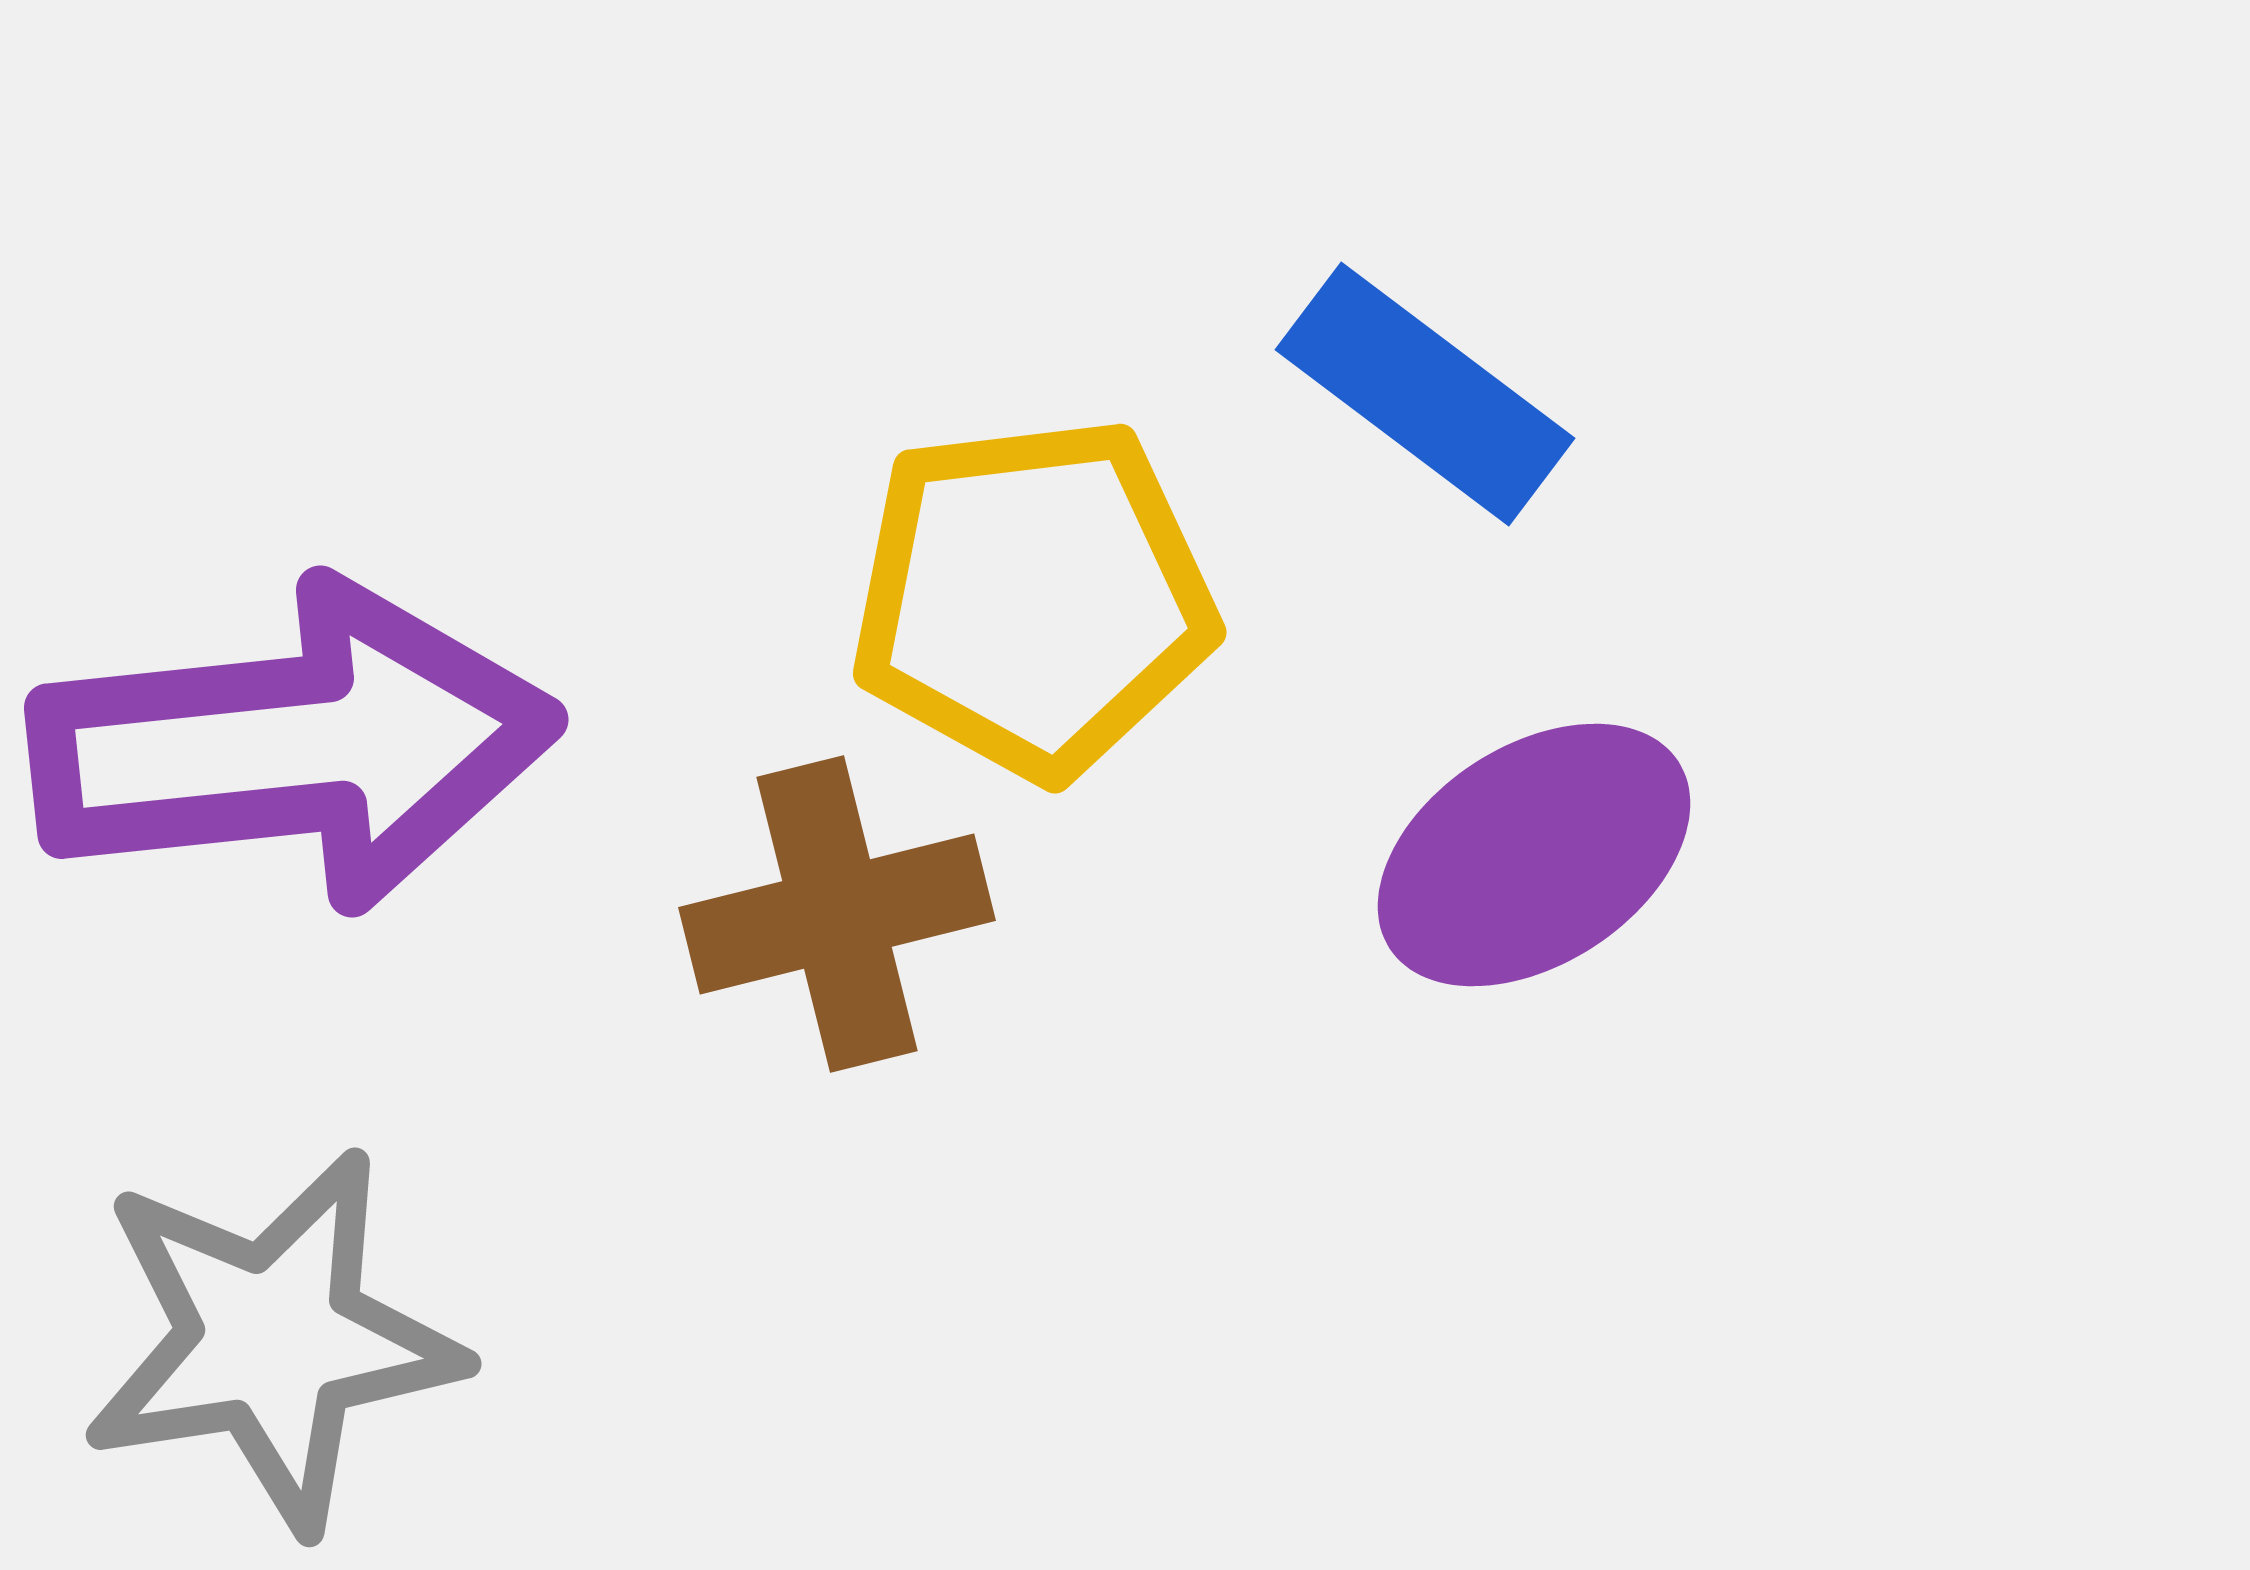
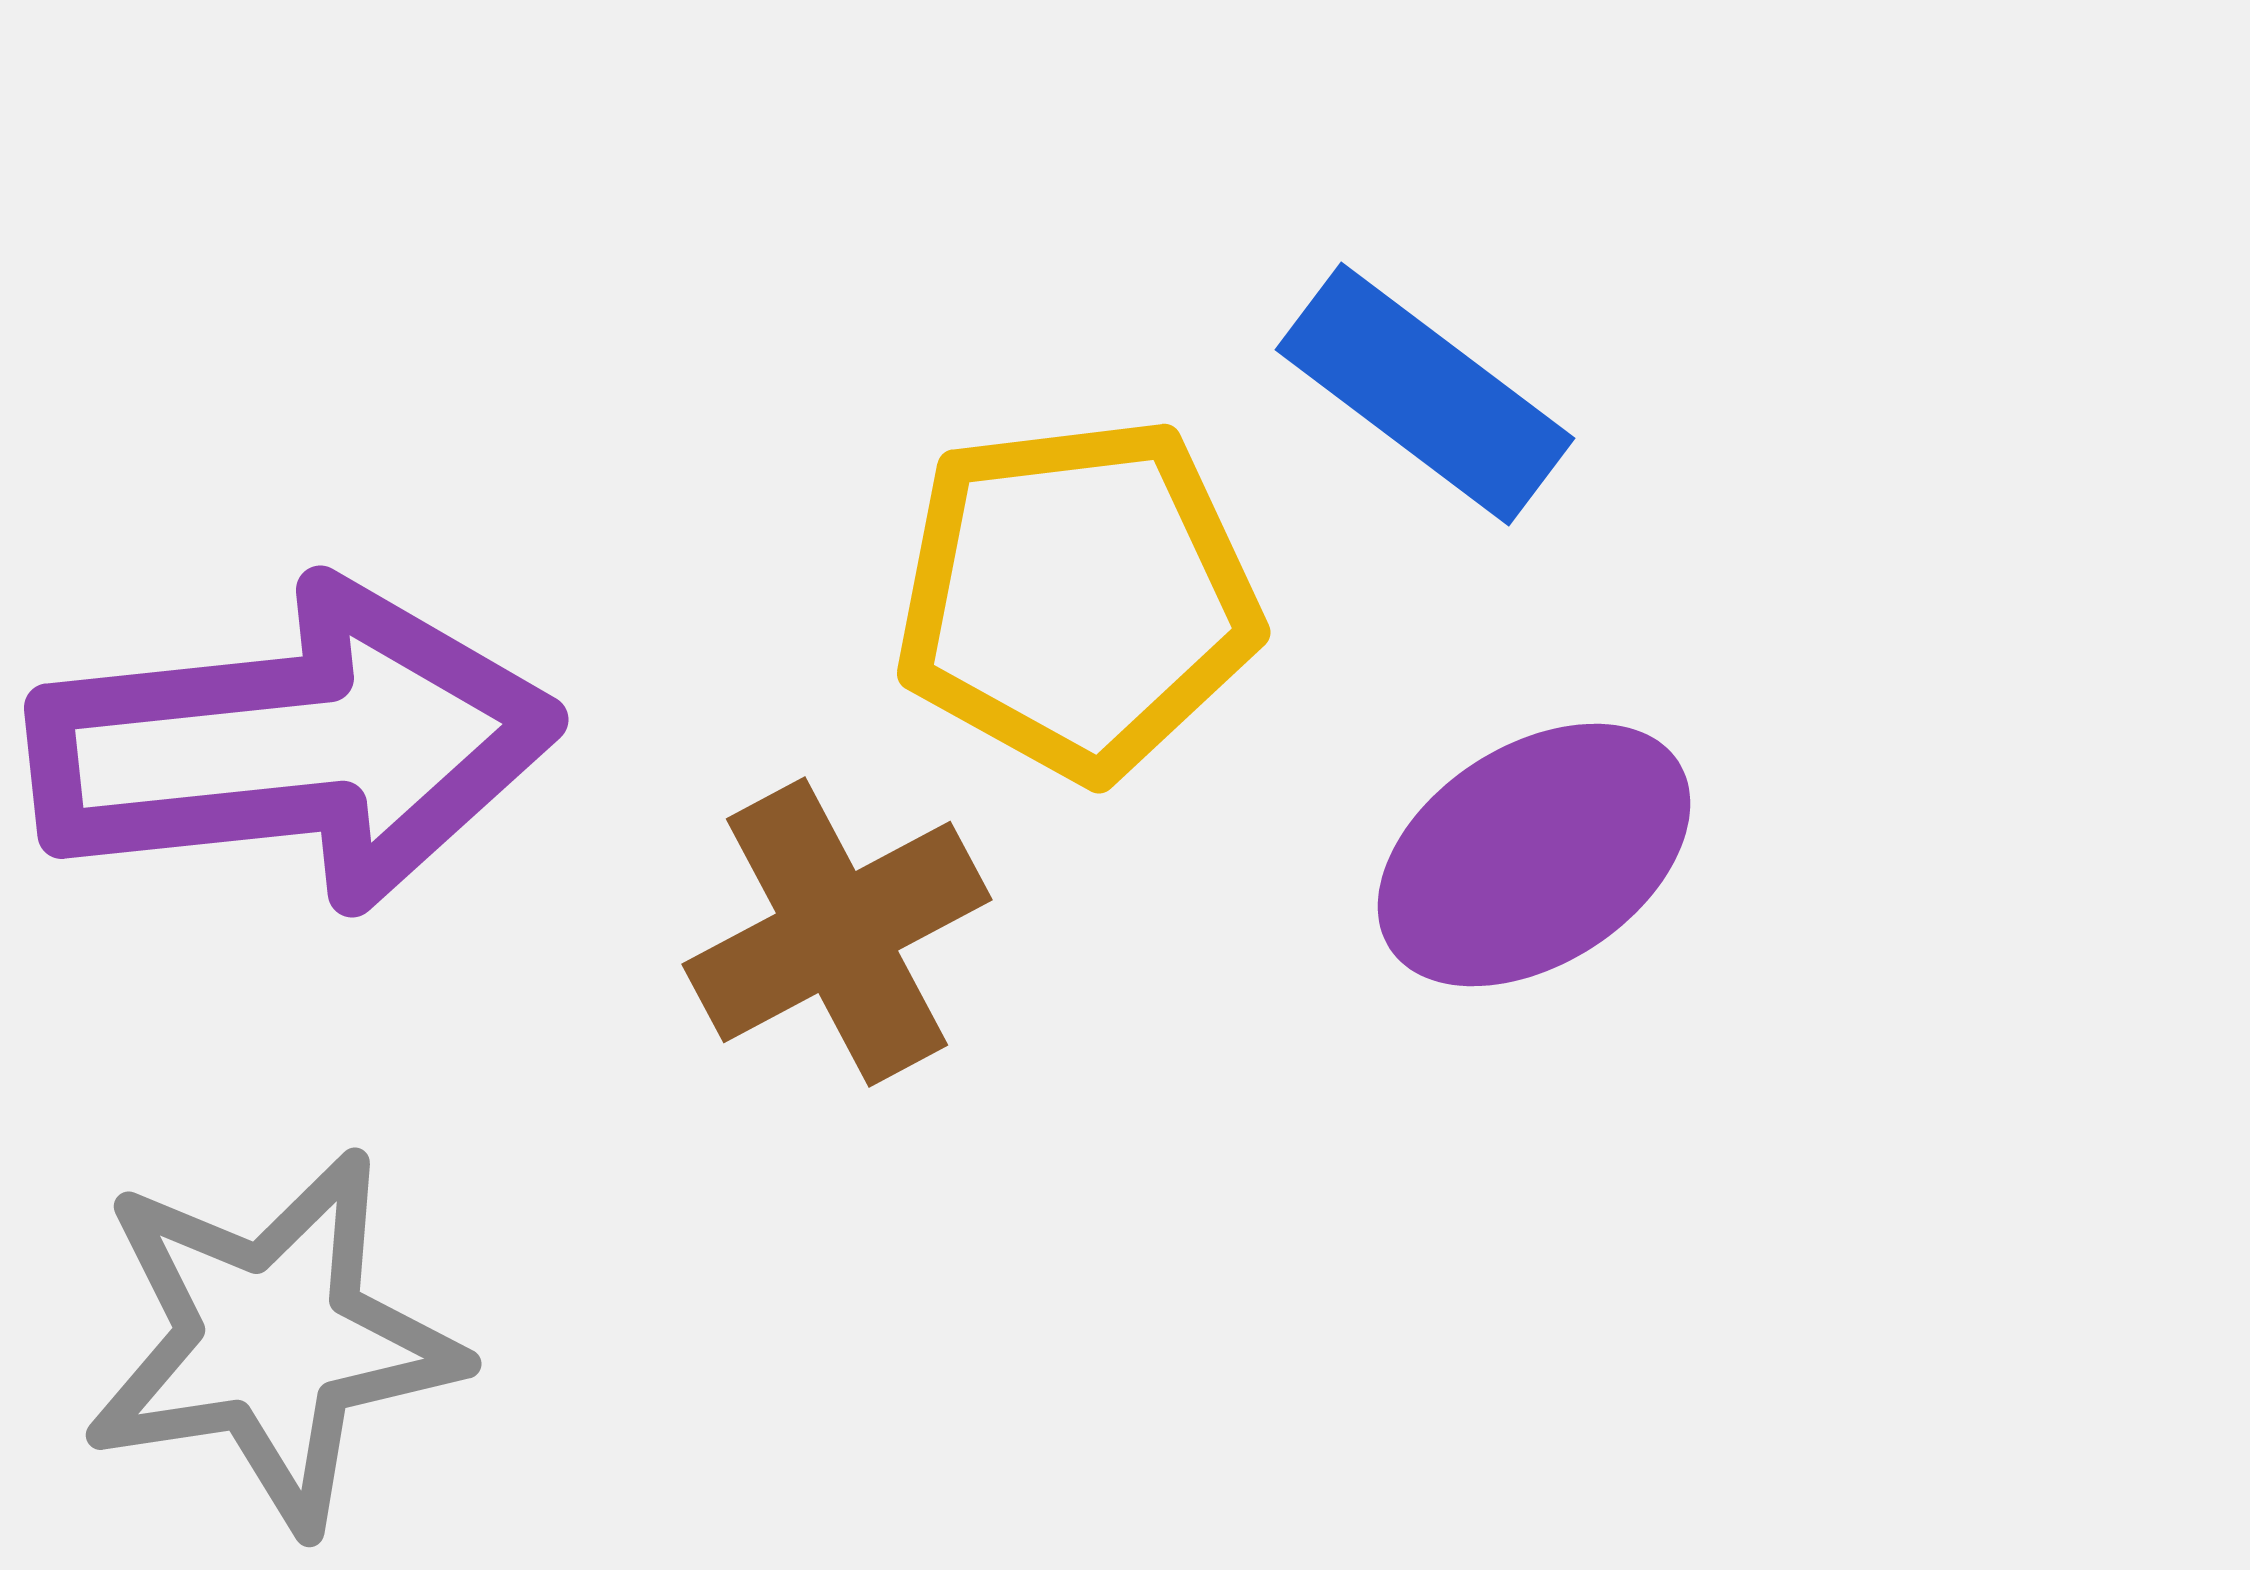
yellow pentagon: moved 44 px right
brown cross: moved 18 px down; rotated 14 degrees counterclockwise
